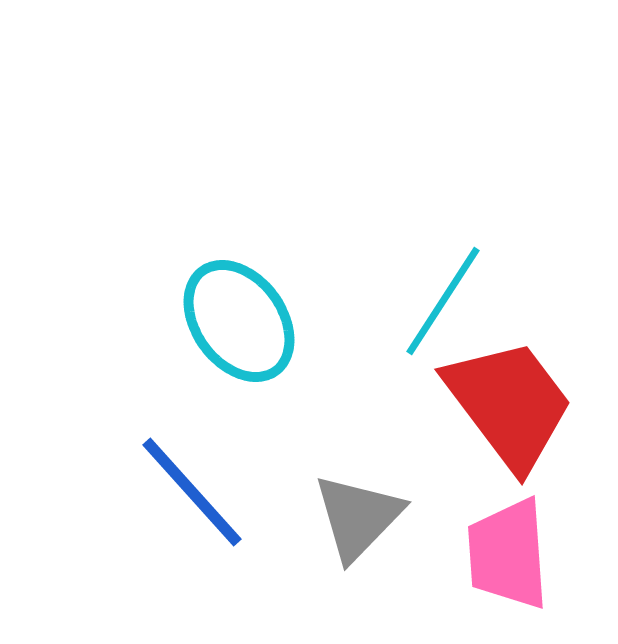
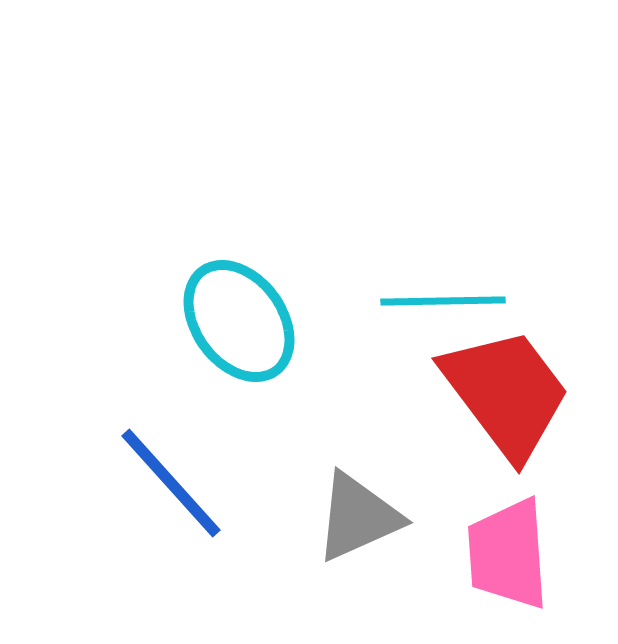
cyan line: rotated 56 degrees clockwise
red trapezoid: moved 3 px left, 11 px up
blue line: moved 21 px left, 9 px up
gray triangle: rotated 22 degrees clockwise
